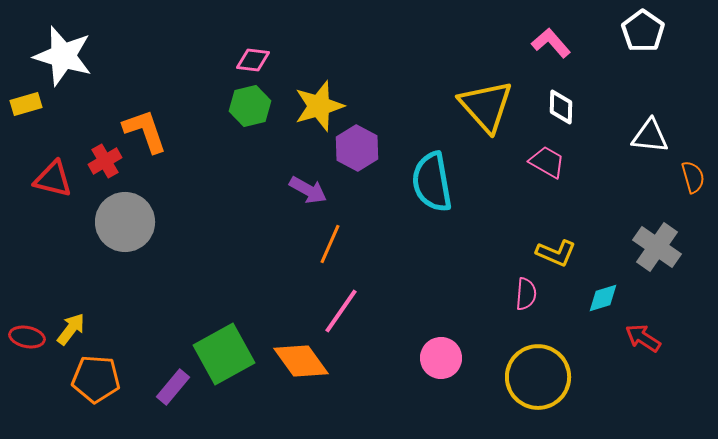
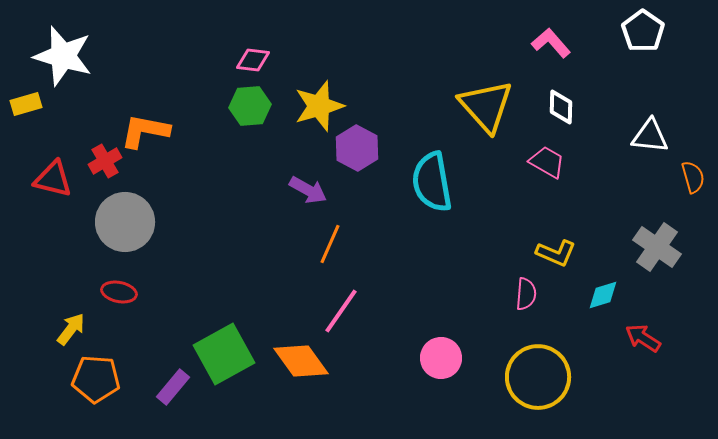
green hexagon: rotated 9 degrees clockwise
orange L-shape: rotated 60 degrees counterclockwise
cyan diamond: moved 3 px up
red ellipse: moved 92 px right, 45 px up
